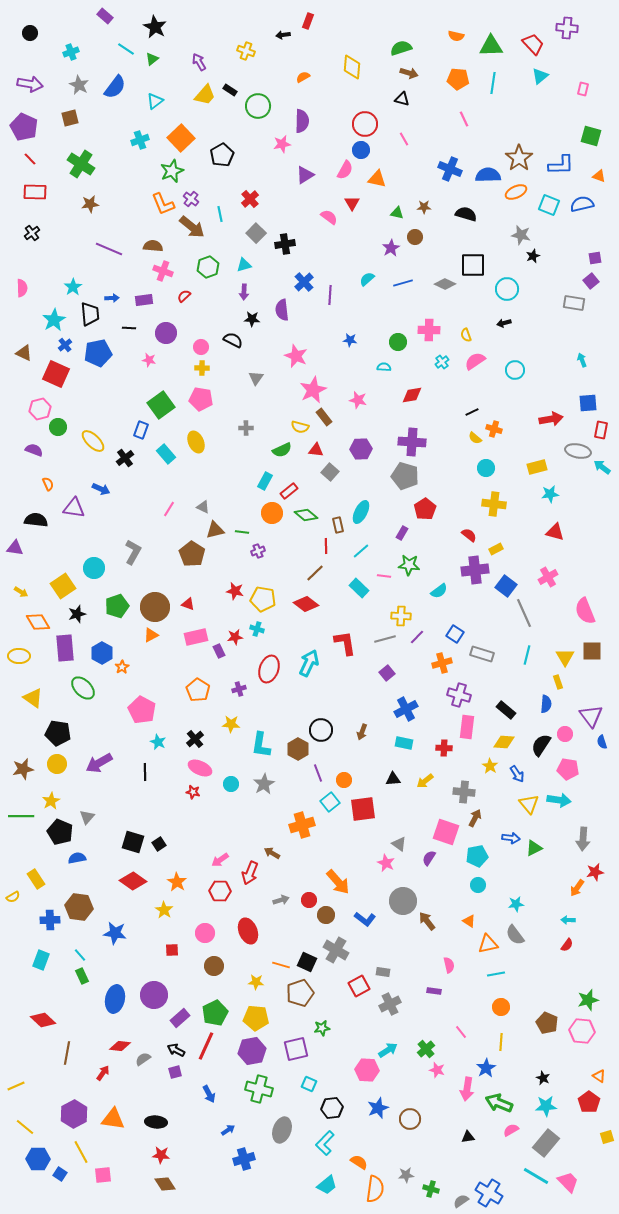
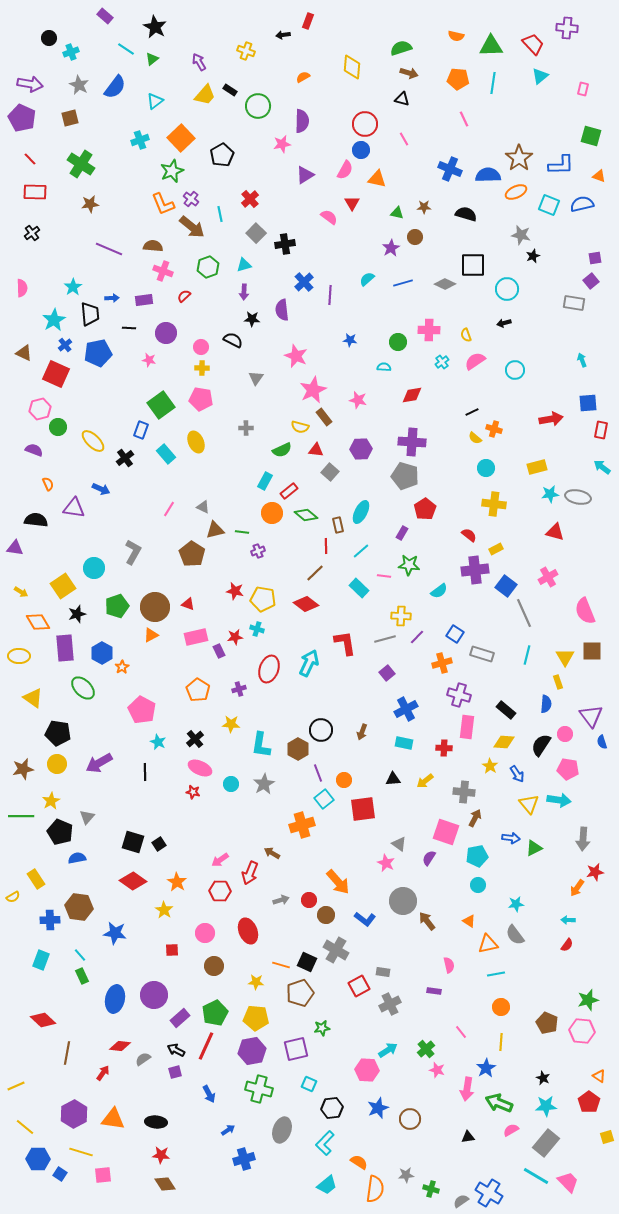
black circle at (30, 33): moved 19 px right, 5 px down
purple pentagon at (24, 127): moved 2 px left, 9 px up
gray ellipse at (578, 451): moved 46 px down
cyan square at (330, 802): moved 6 px left, 3 px up
yellow line at (81, 1152): rotated 45 degrees counterclockwise
